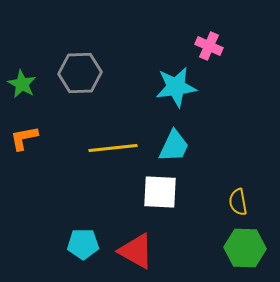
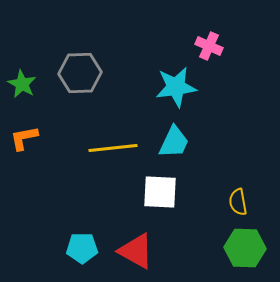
cyan trapezoid: moved 4 px up
cyan pentagon: moved 1 px left, 4 px down
